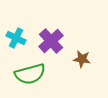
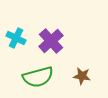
brown star: moved 17 px down
green semicircle: moved 8 px right, 3 px down
